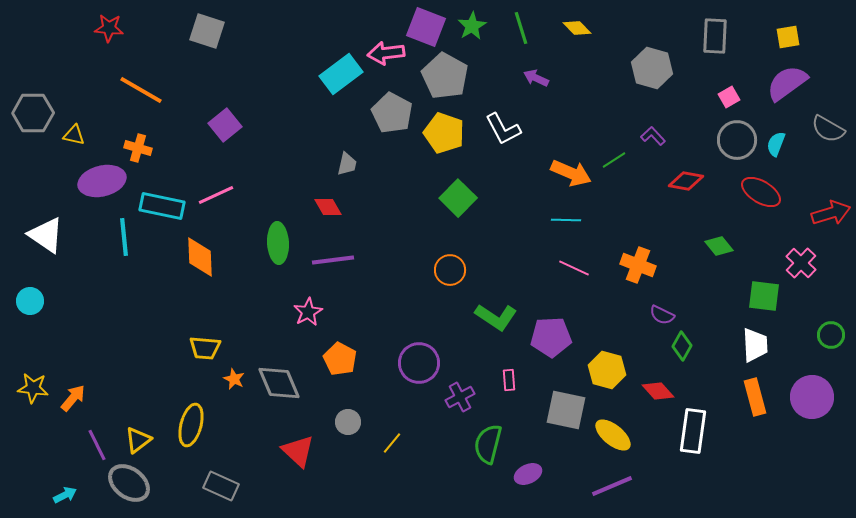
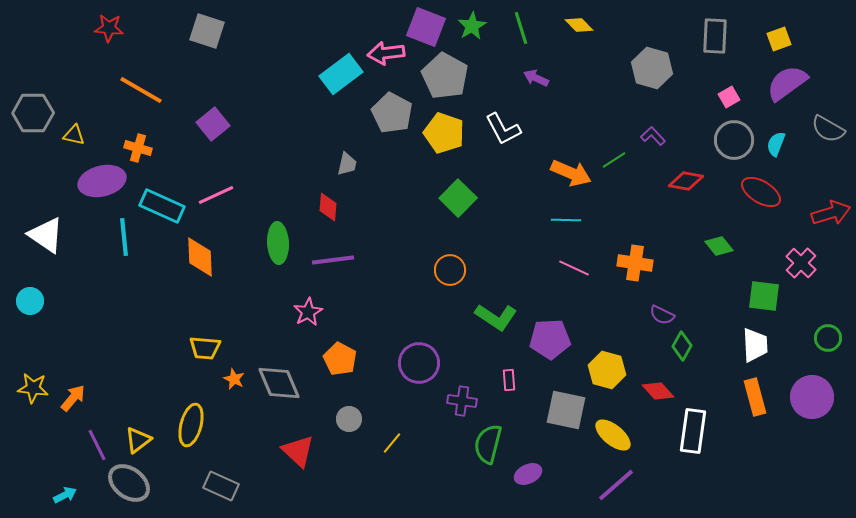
yellow diamond at (577, 28): moved 2 px right, 3 px up
yellow square at (788, 37): moved 9 px left, 2 px down; rotated 10 degrees counterclockwise
purple square at (225, 125): moved 12 px left, 1 px up
gray circle at (737, 140): moved 3 px left
cyan rectangle at (162, 206): rotated 12 degrees clockwise
red diamond at (328, 207): rotated 36 degrees clockwise
orange cross at (638, 265): moved 3 px left, 2 px up; rotated 12 degrees counterclockwise
green circle at (831, 335): moved 3 px left, 3 px down
purple pentagon at (551, 337): moved 1 px left, 2 px down
purple cross at (460, 397): moved 2 px right, 4 px down; rotated 36 degrees clockwise
gray circle at (348, 422): moved 1 px right, 3 px up
purple line at (612, 486): moved 4 px right, 1 px up; rotated 18 degrees counterclockwise
